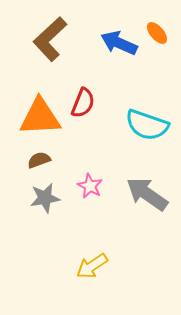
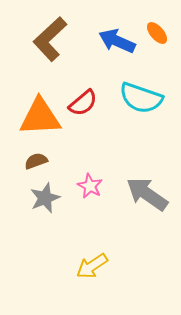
blue arrow: moved 2 px left, 2 px up
red semicircle: rotated 28 degrees clockwise
cyan semicircle: moved 6 px left, 27 px up
brown semicircle: moved 3 px left, 1 px down
gray star: rotated 12 degrees counterclockwise
